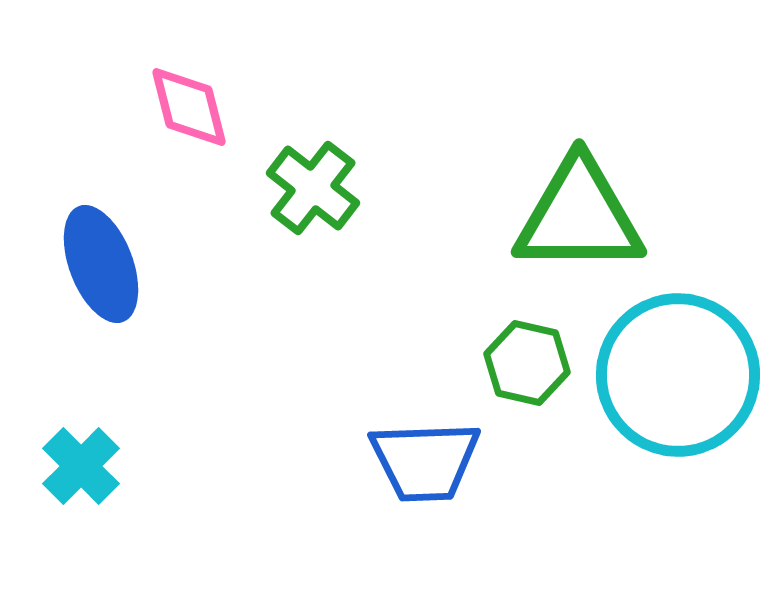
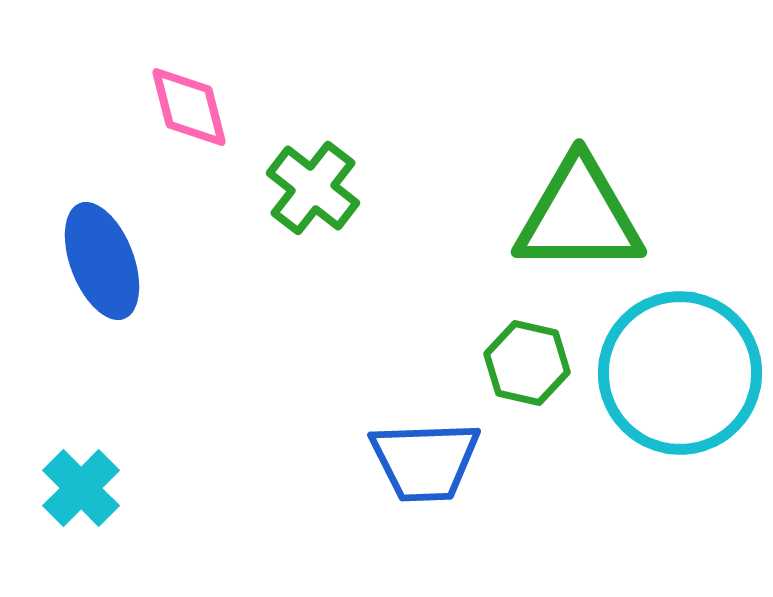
blue ellipse: moved 1 px right, 3 px up
cyan circle: moved 2 px right, 2 px up
cyan cross: moved 22 px down
